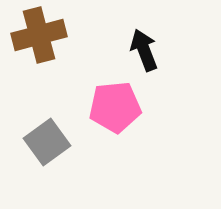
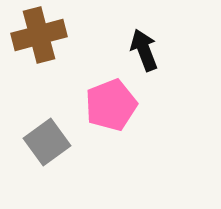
pink pentagon: moved 4 px left, 2 px up; rotated 15 degrees counterclockwise
